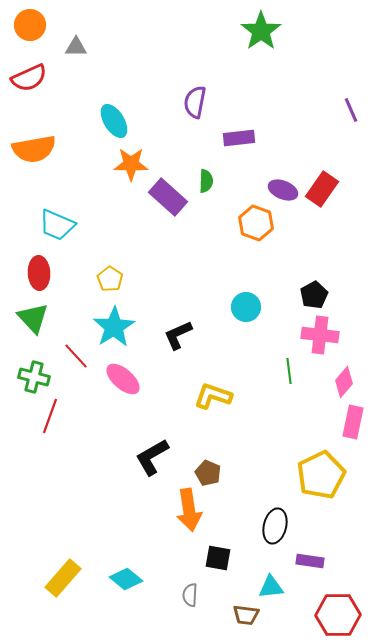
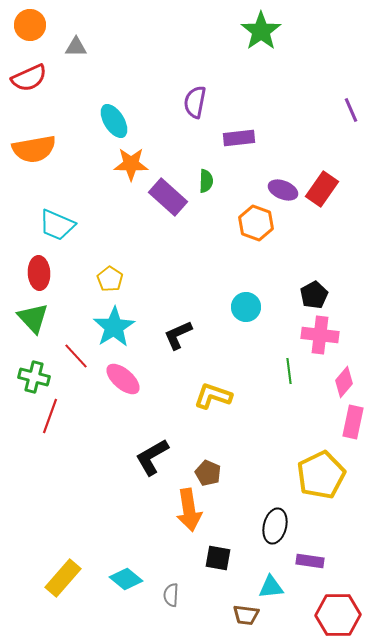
gray semicircle at (190, 595): moved 19 px left
